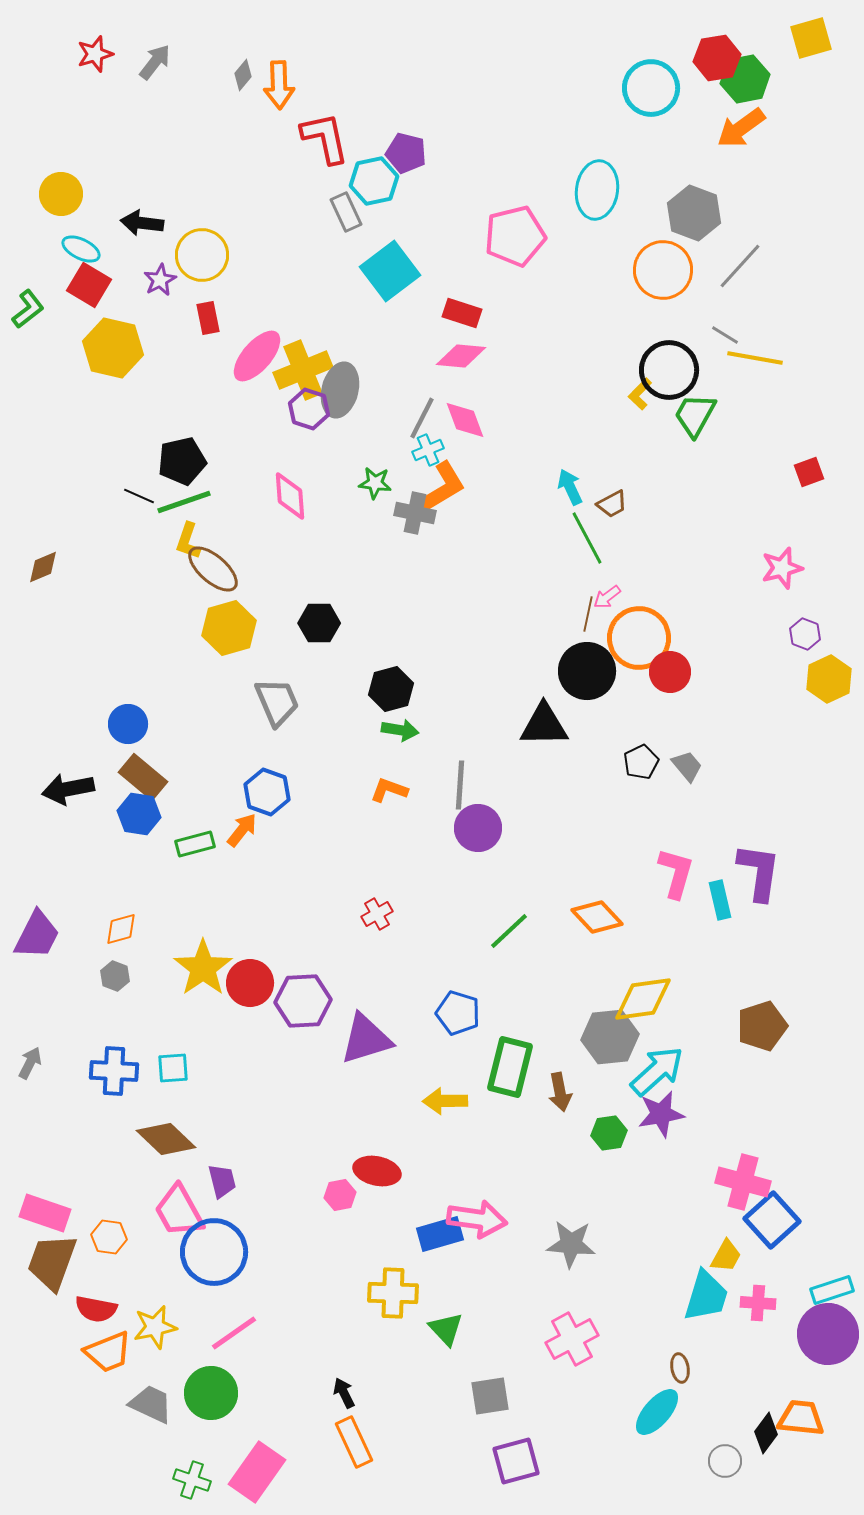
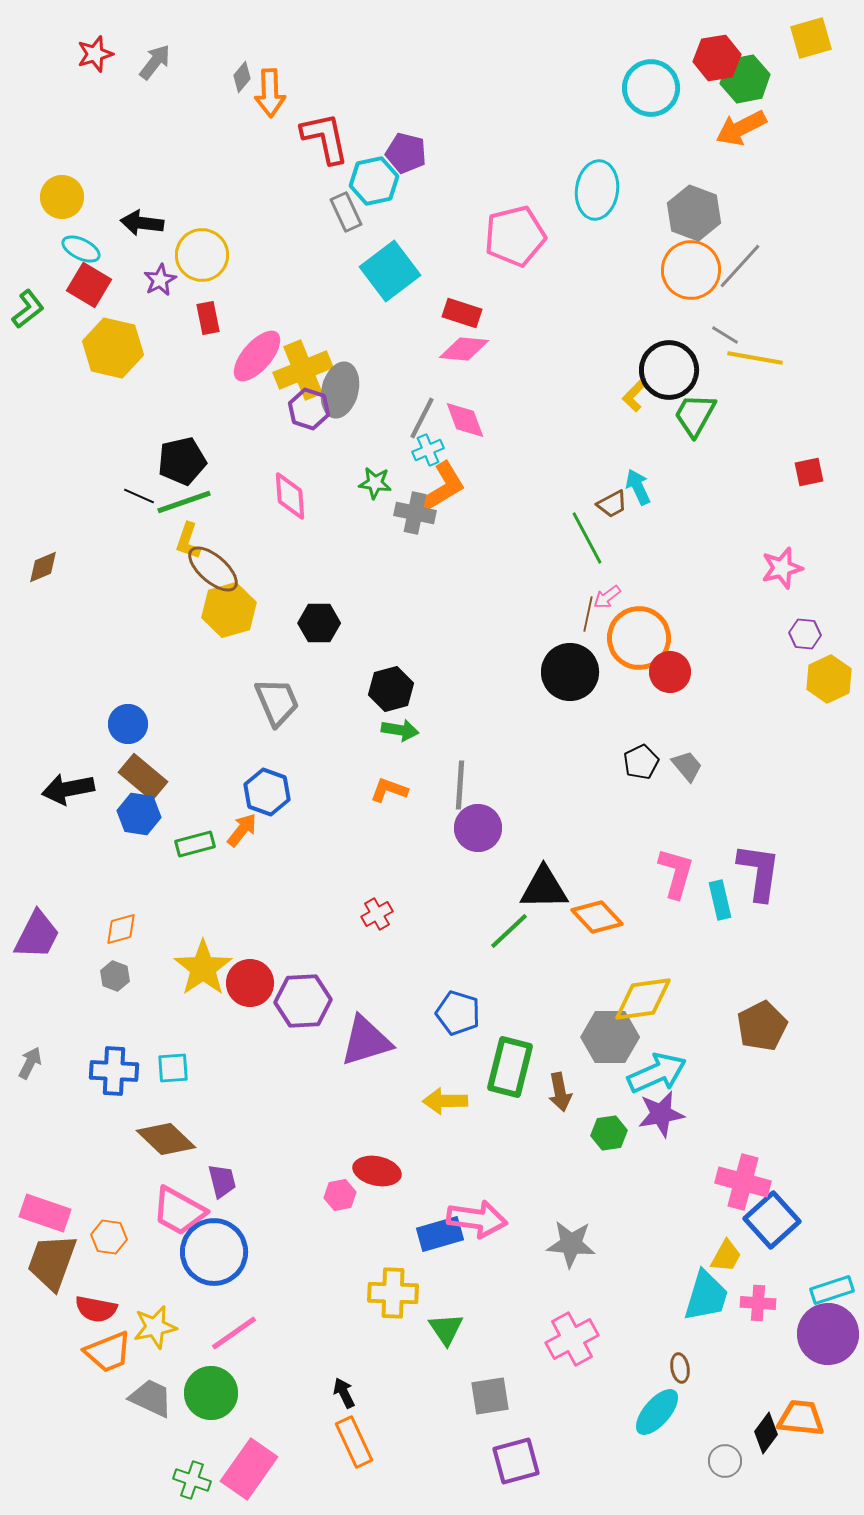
gray diamond at (243, 75): moved 1 px left, 2 px down
orange arrow at (279, 85): moved 9 px left, 8 px down
orange arrow at (741, 128): rotated 9 degrees clockwise
yellow circle at (61, 194): moved 1 px right, 3 px down
orange circle at (663, 270): moved 28 px right
pink diamond at (461, 356): moved 3 px right, 7 px up
yellow L-shape at (640, 394): moved 6 px left, 2 px down
red square at (809, 472): rotated 8 degrees clockwise
cyan arrow at (570, 487): moved 68 px right
yellow hexagon at (229, 628): moved 18 px up
purple hexagon at (805, 634): rotated 16 degrees counterclockwise
black circle at (587, 671): moved 17 px left, 1 px down
black triangle at (544, 725): moved 163 px down
brown pentagon at (762, 1026): rotated 9 degrees counterclockwise
gray hexagon at (610, 1037): rotated 6 degrees clockwise
purple triangle at (366, 1039): moved 2 px down
cyan arrow at (657, 1071): moved 2 px down; rotated 18 degrees clockwise
pink trapezoid at (179, 1211): rotated 32 degrees counterclockwise
green triangle at (446, 1329): rotated 9 degrees clockwise
gray trapezoid at (151, 1404): moved 6 px up
pink rectangle at (257, 1472): moved 8 px left, 3 px up
